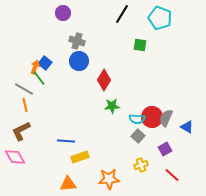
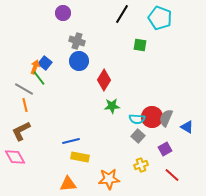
blue line: moved 5 px right; rotated 18 degrees counterclockwise
yellow rectangle: rotated 30 degrees clockwise
